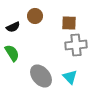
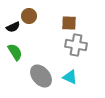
brown circle: moved 6 px left
gray cross: rotated 15 degrees clockwise
green semicircle: moved 3 px right, 1 px up
cyan triangle: rotated 21 degrees counterclockwise
